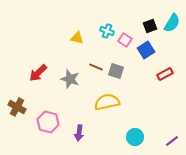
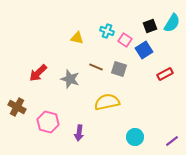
blue square: moved 2 px left
gray square: moved 3 px right, 2 px up
